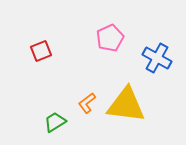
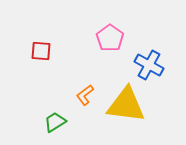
pink pentagon: rotated 12 degrees counterclockwise
red square: rotated 25 degrees clockwise
blue cross: moved 8 px left, 7 px down
orange L-shape: moved 2 px left, 8 px up
